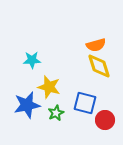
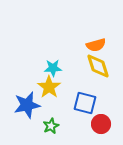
cyan star: moved 21 px right, 8 px down
yellow diamond: moved 1 px left
yellow star: rotated 20 degrees clockwise
green star: moved 5 px left, 13 px down
red circle: moved 4 px left, 4 px down
